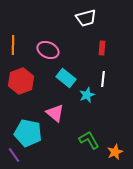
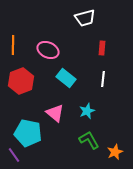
white trapezoid: moved 1 px left
cyan star: moved 16 px down
